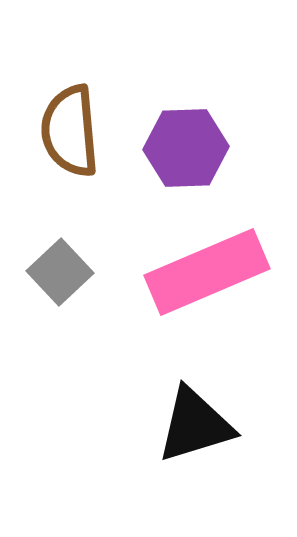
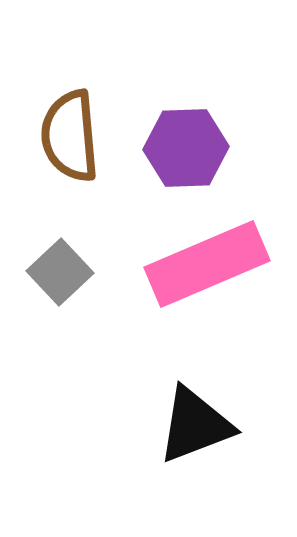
brown semicircle: moved 5 px down
pink rectangle: moved 8 px up
black triangle: rotated 4 degrees counterclockwise
